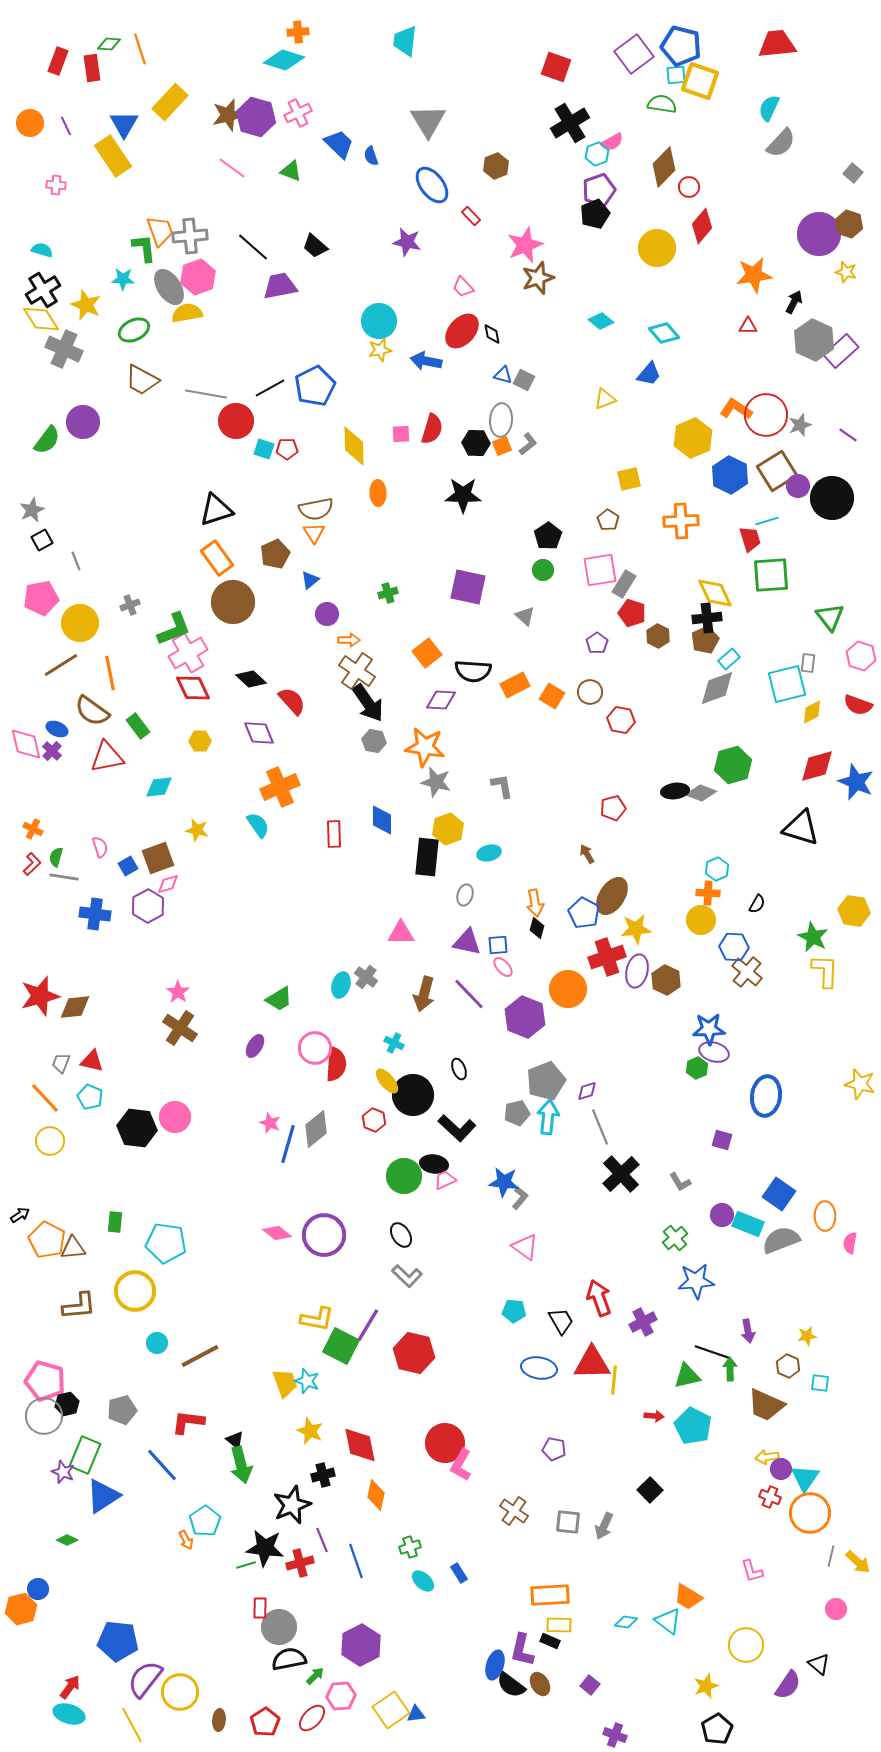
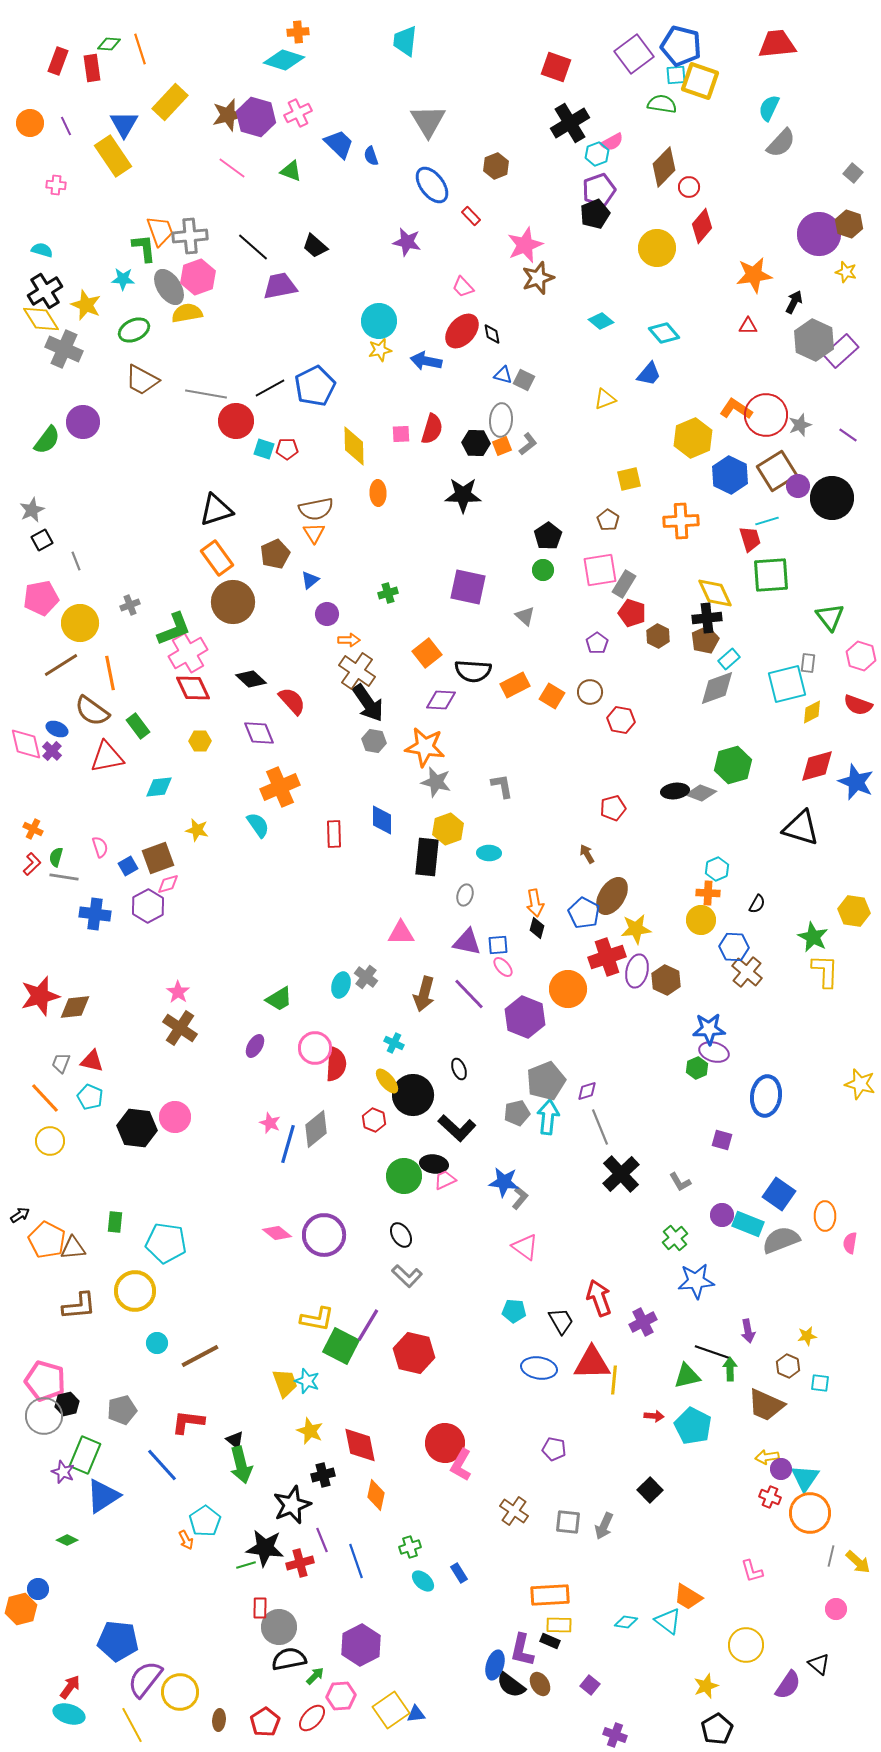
black cross at (43, 290): moved 2 px right, 1 px down
cyan ellipse at (489, 853): rotated 15 degrees clockwise
